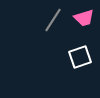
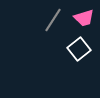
white square: moved 1 px left, 8 px up; rotated 20 degrees counterclockwise
